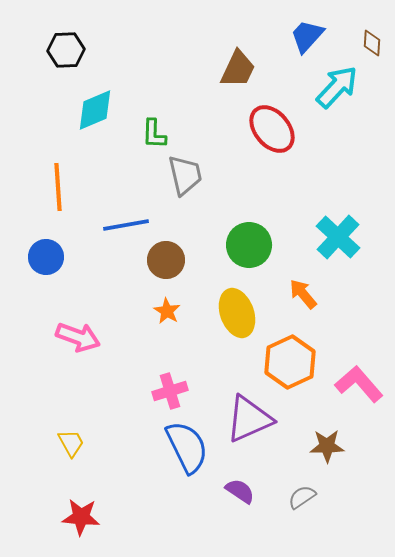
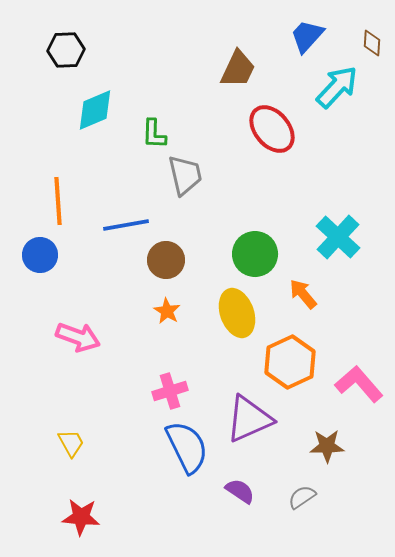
orange line: moved 14 px down
green circle: moved 6 px right, 9 px down
blue circle: moved 6 px left, 2 px up
